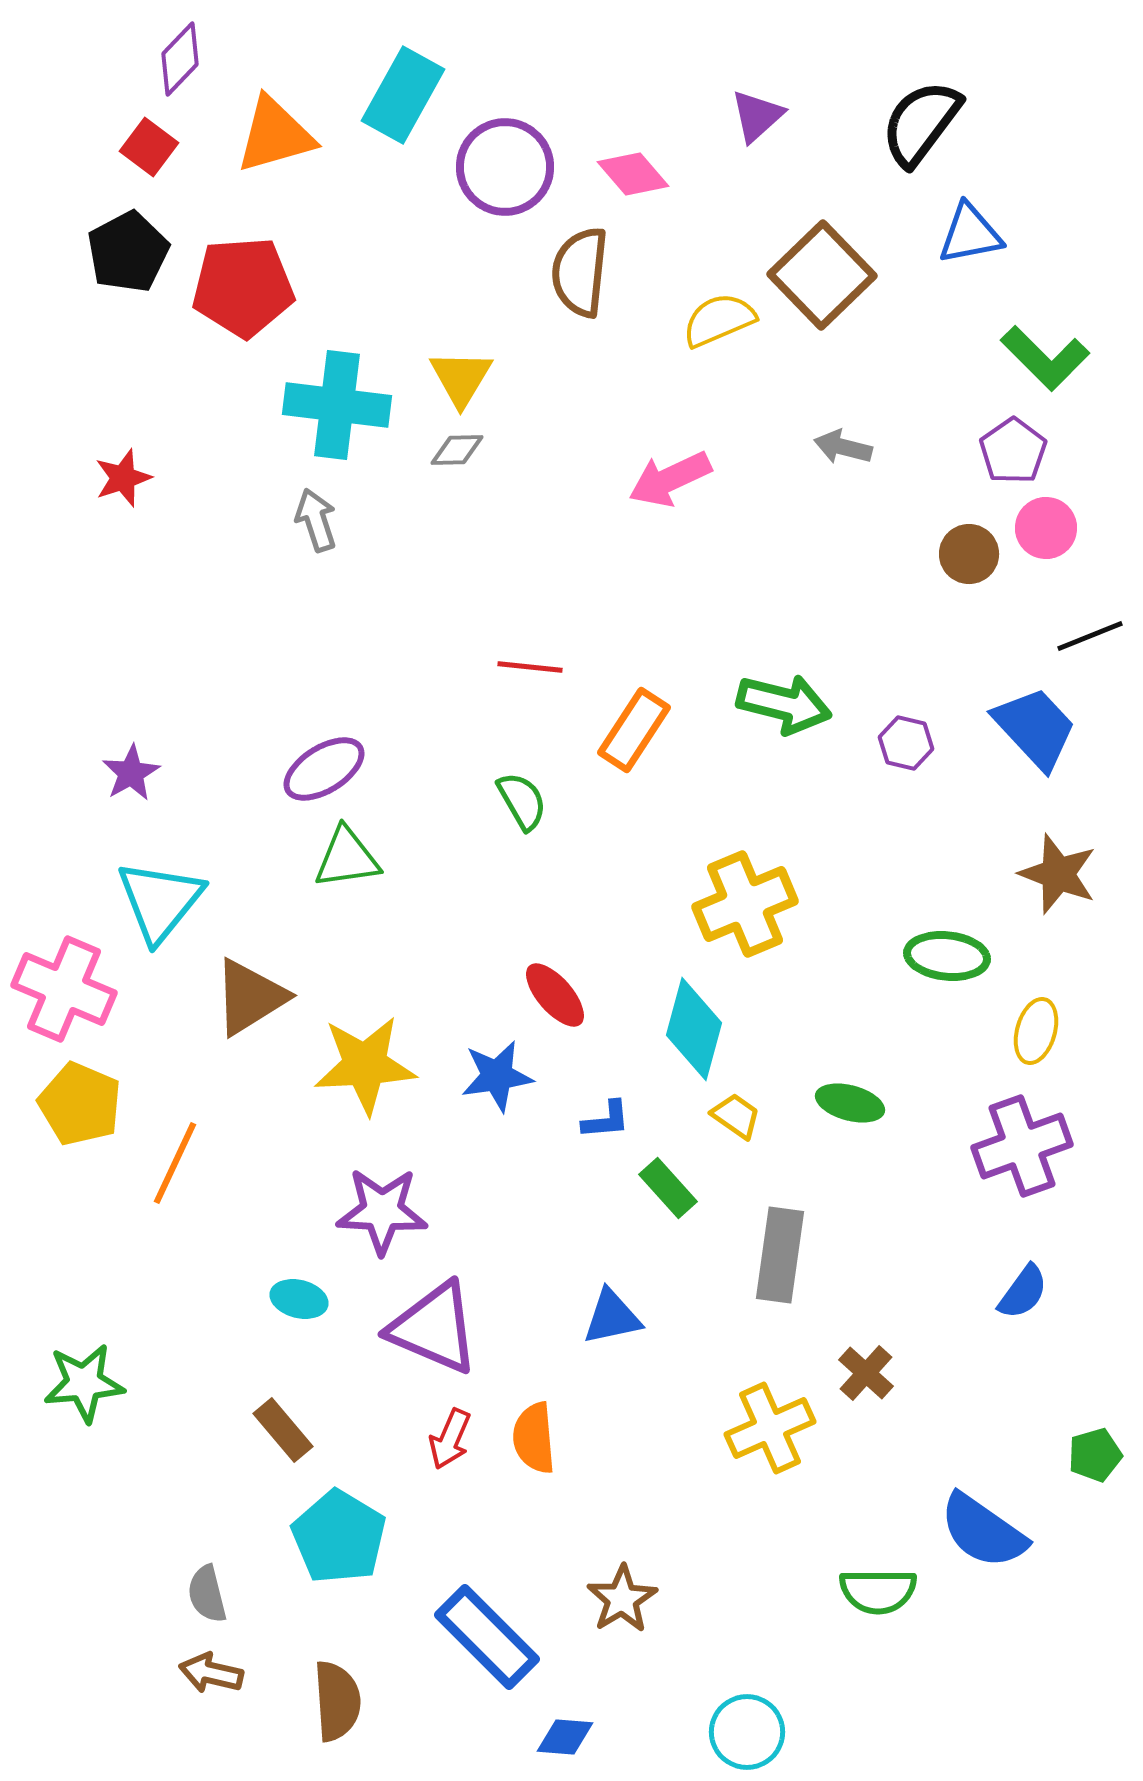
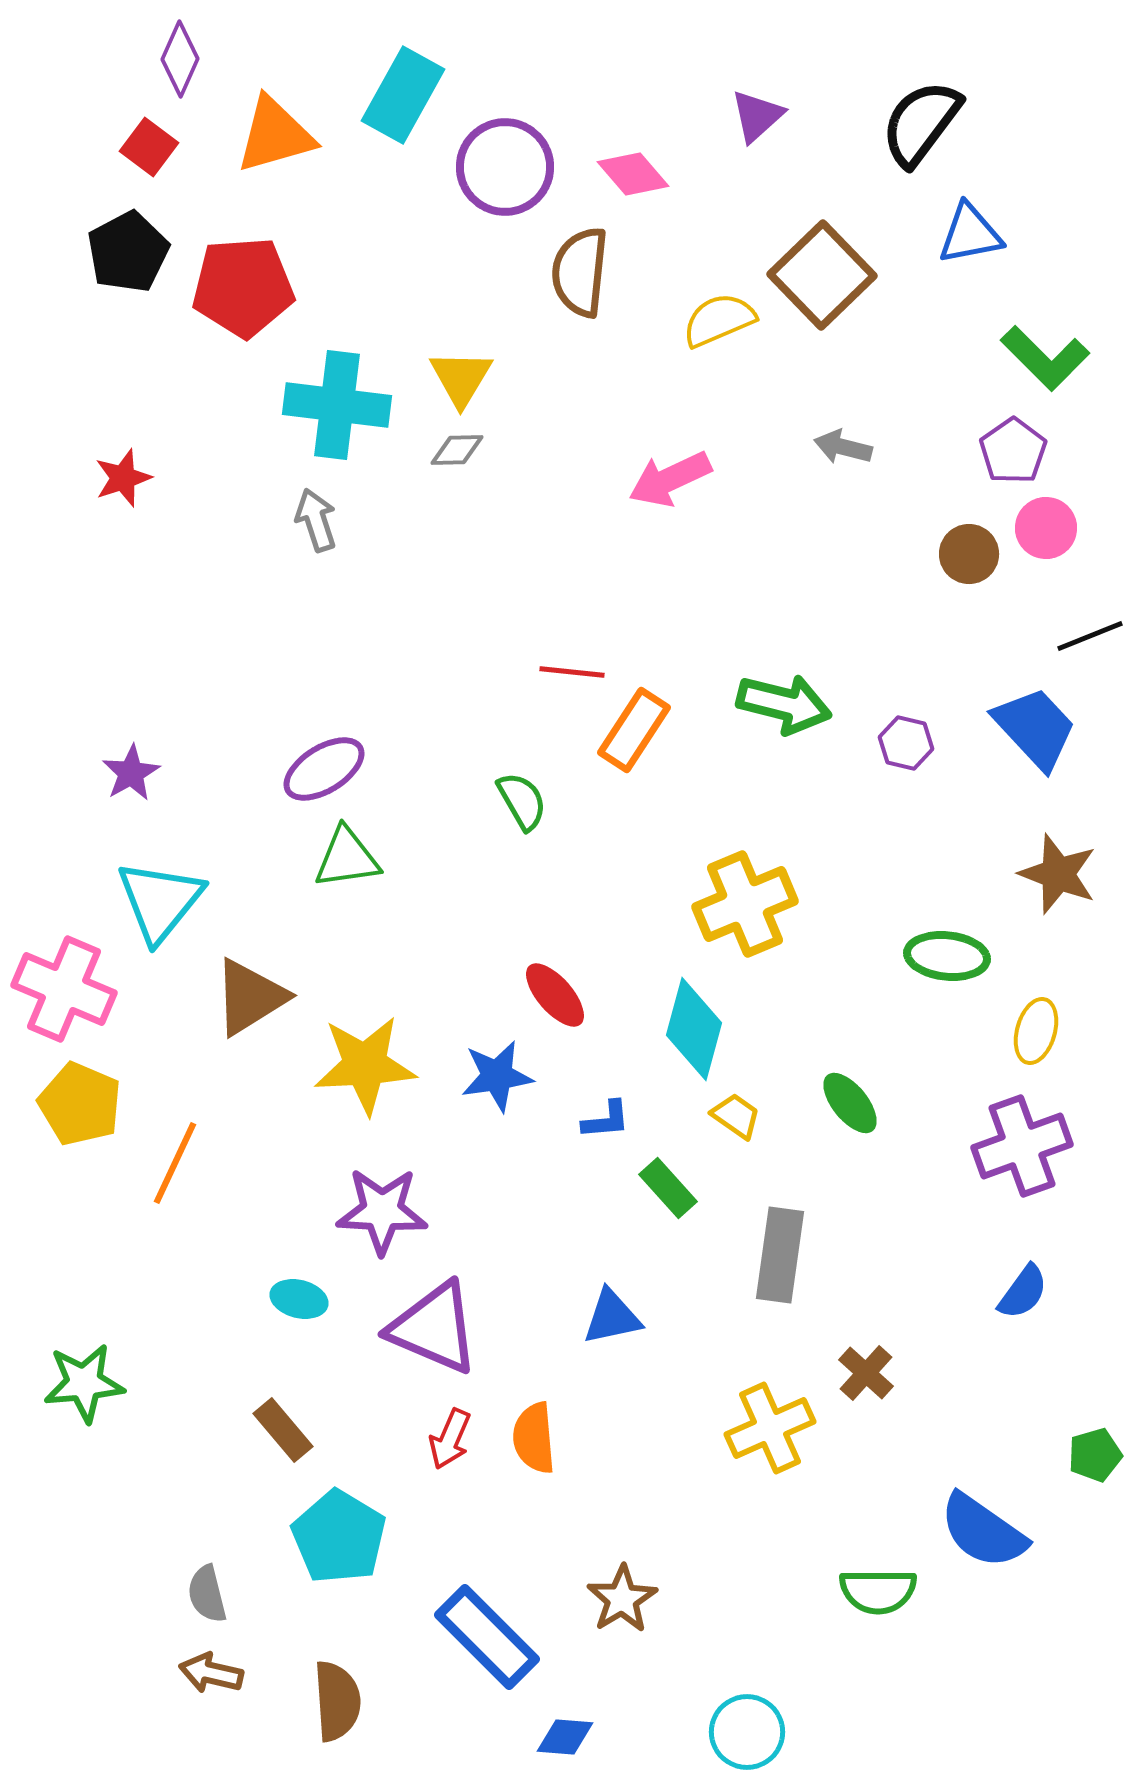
purple diamond at (180, 59): rotated 20 degrees counterclockwise
red line at (530, 667): moved 42 px right, 5 px down
green ellipse at (850, 1103): rotated 36 degrees clockwise
